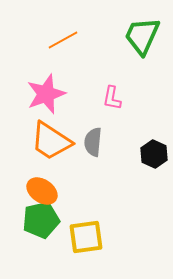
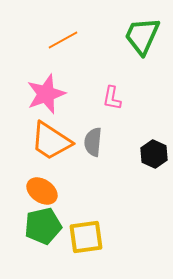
green pentagon: moved 2 px right, 6 px down
